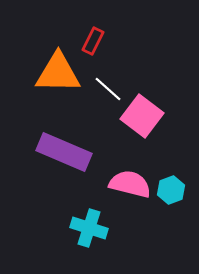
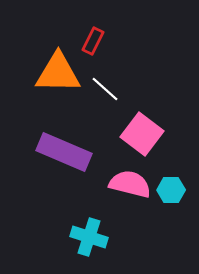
white line: moved 3 px left
pink square: moved 18 px down
cyan hexagon: rotated 20 degrees clockwise
cyan cross: moved 9 px down
